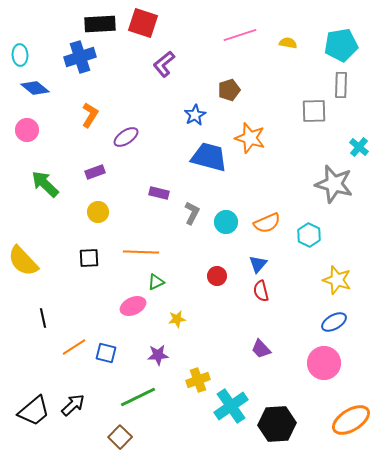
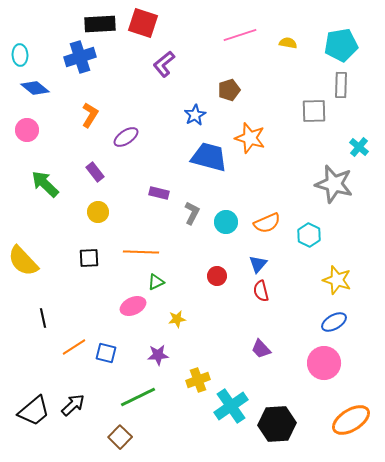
purple rectangle at (95, 172): rotated 72 degrees clockwise
